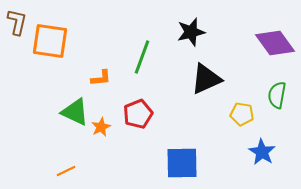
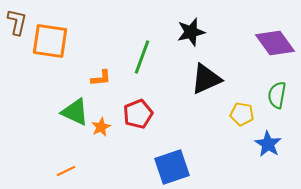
blue star: moved 6 px right, 8 px up
blue square: moved 10 px left, 4 px down; rotated 18 degrees counterclockwise
